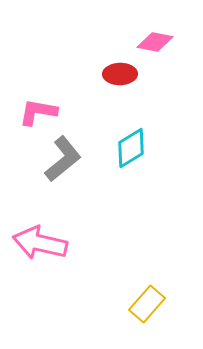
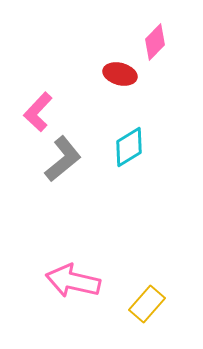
pink diamond: rotated 57 degrees counterclockwise
red ellipse: rotated 16 degrees clockwise
pink L-shape: rotated 57 degrees counterclockwise
cyan diamond: moved 2 px left, 1 px up
pink arrow: moved 33 px right, 38 px down
